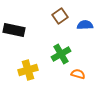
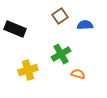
black rectangle: moved 1 px right, 1 px up; rotated 10 degrees clockwise
